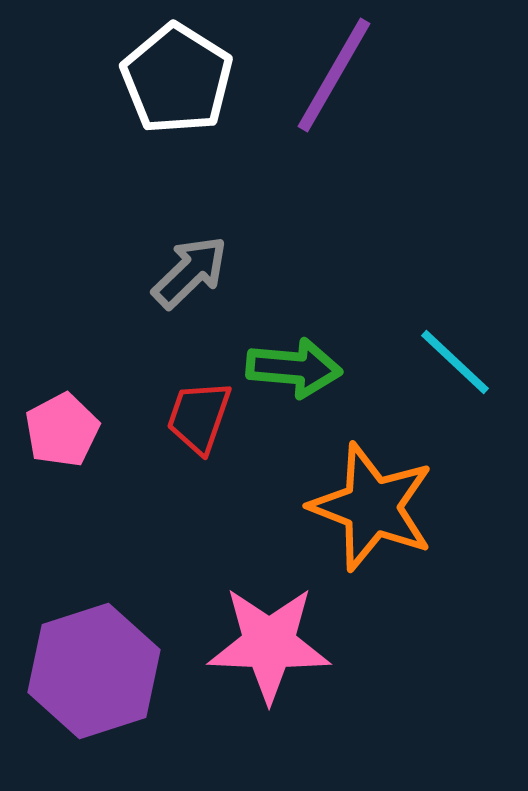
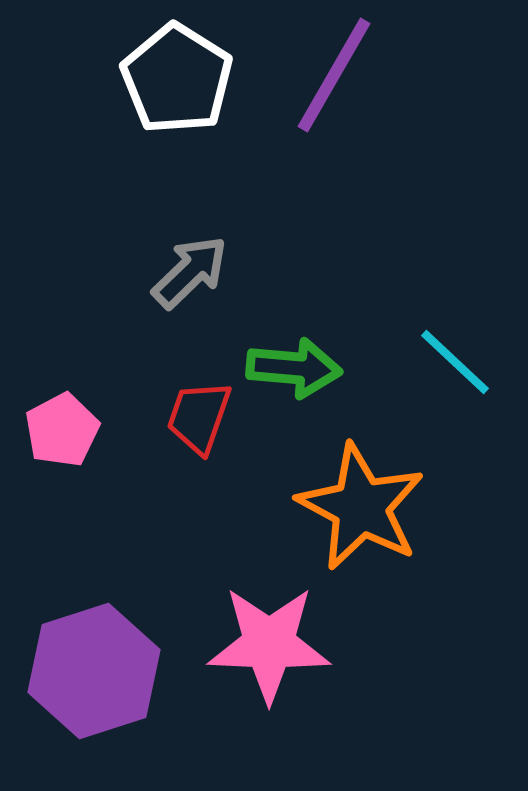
orange star: moved 11 px left; rotated 7 degrees clockwise
